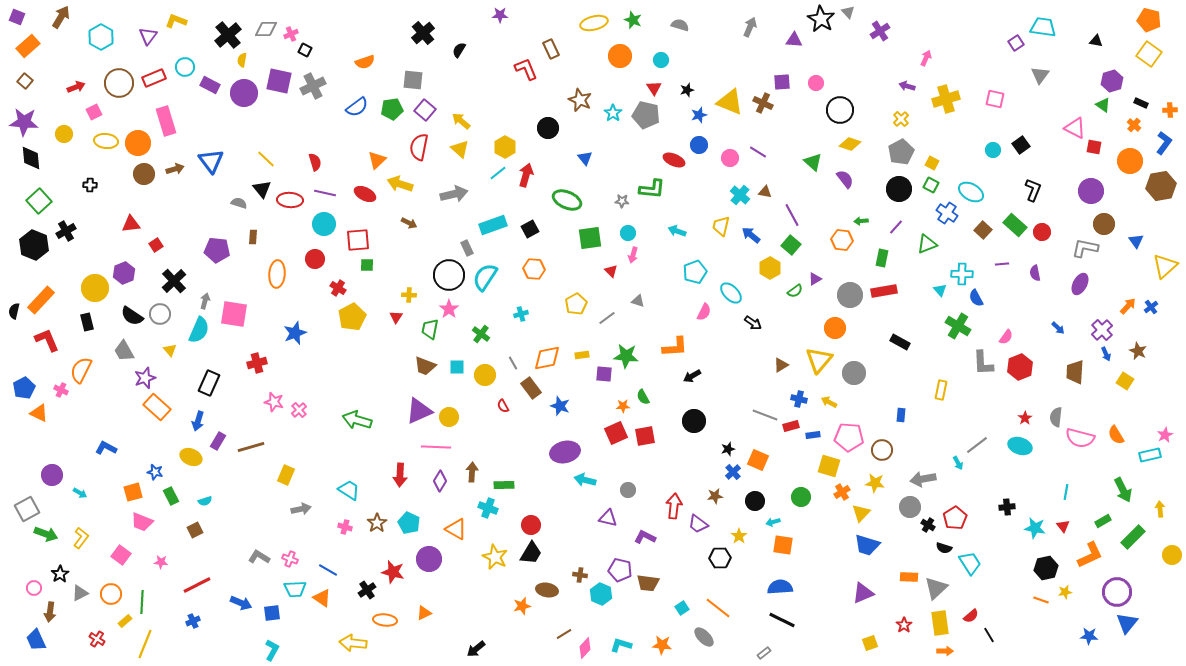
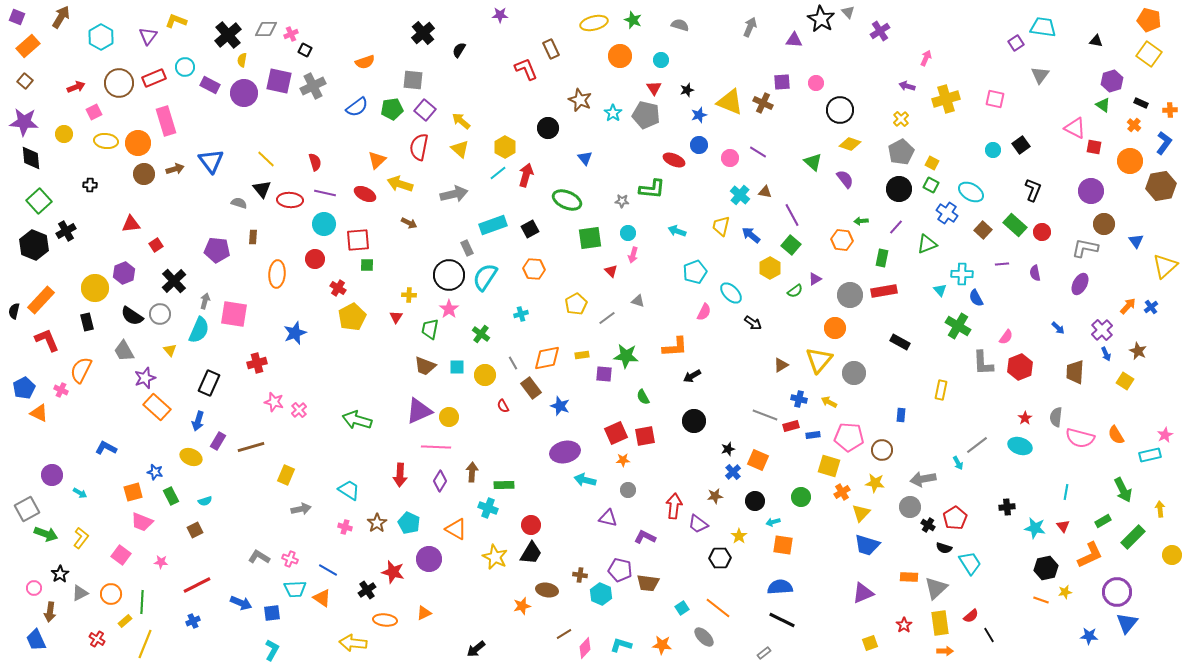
orange star at (623, 406): moved 54 px down
